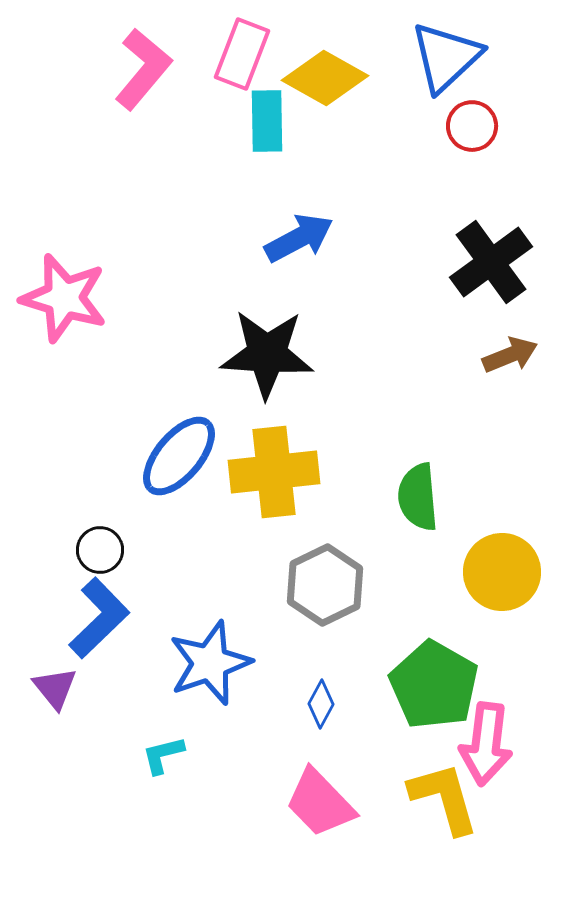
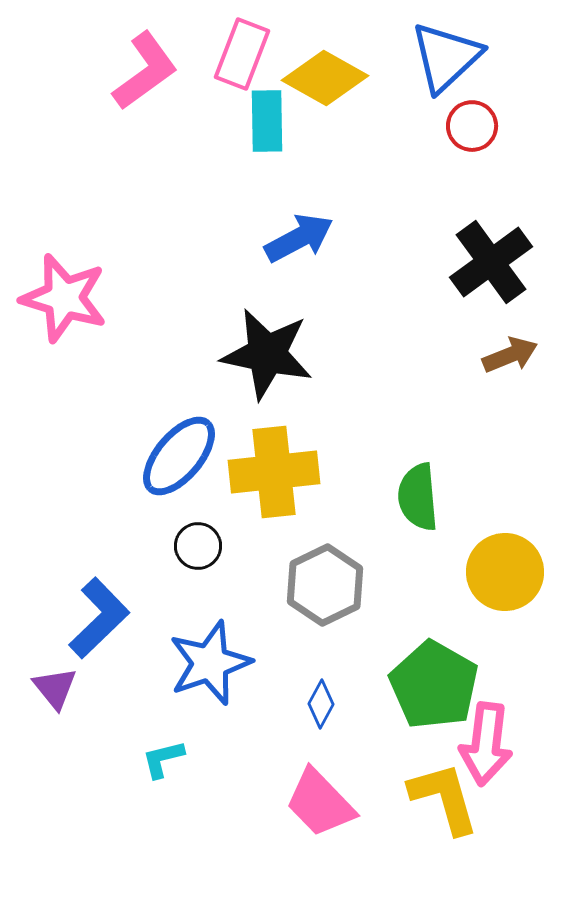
pink L-shape: moved 2 px right, 2 px down; rotated 14 degrees clockwise
black star: rotated 8 degrees clockwise
black circle: moved 98 px right, 4 px up
yellow circle: moved 3 px right
cyan L-shape: moved 4 px down
